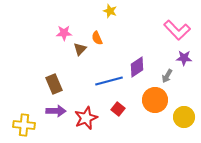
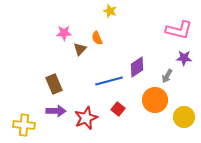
pink L-shape: moved 2 px right; rotated 32 degrees counterclockwise
